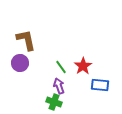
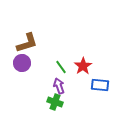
brown L-shape: moved 1 px right, 3 px down; rotated 85 degrees clockwise
purple circle: moved 2 px right
green cross: moved 1 px right
